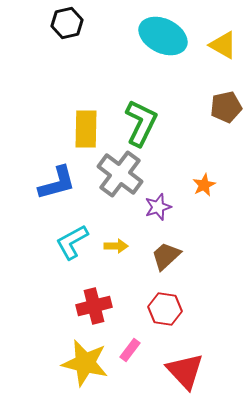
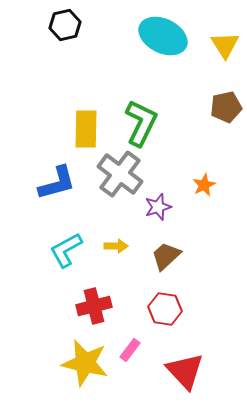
black hexagon: moved 2 px left, 2 px down
yellow triangle: moved 2 px right; rotated 28 degrees clockwise
cyan L-shape: moved 6 px left, 8 px down
